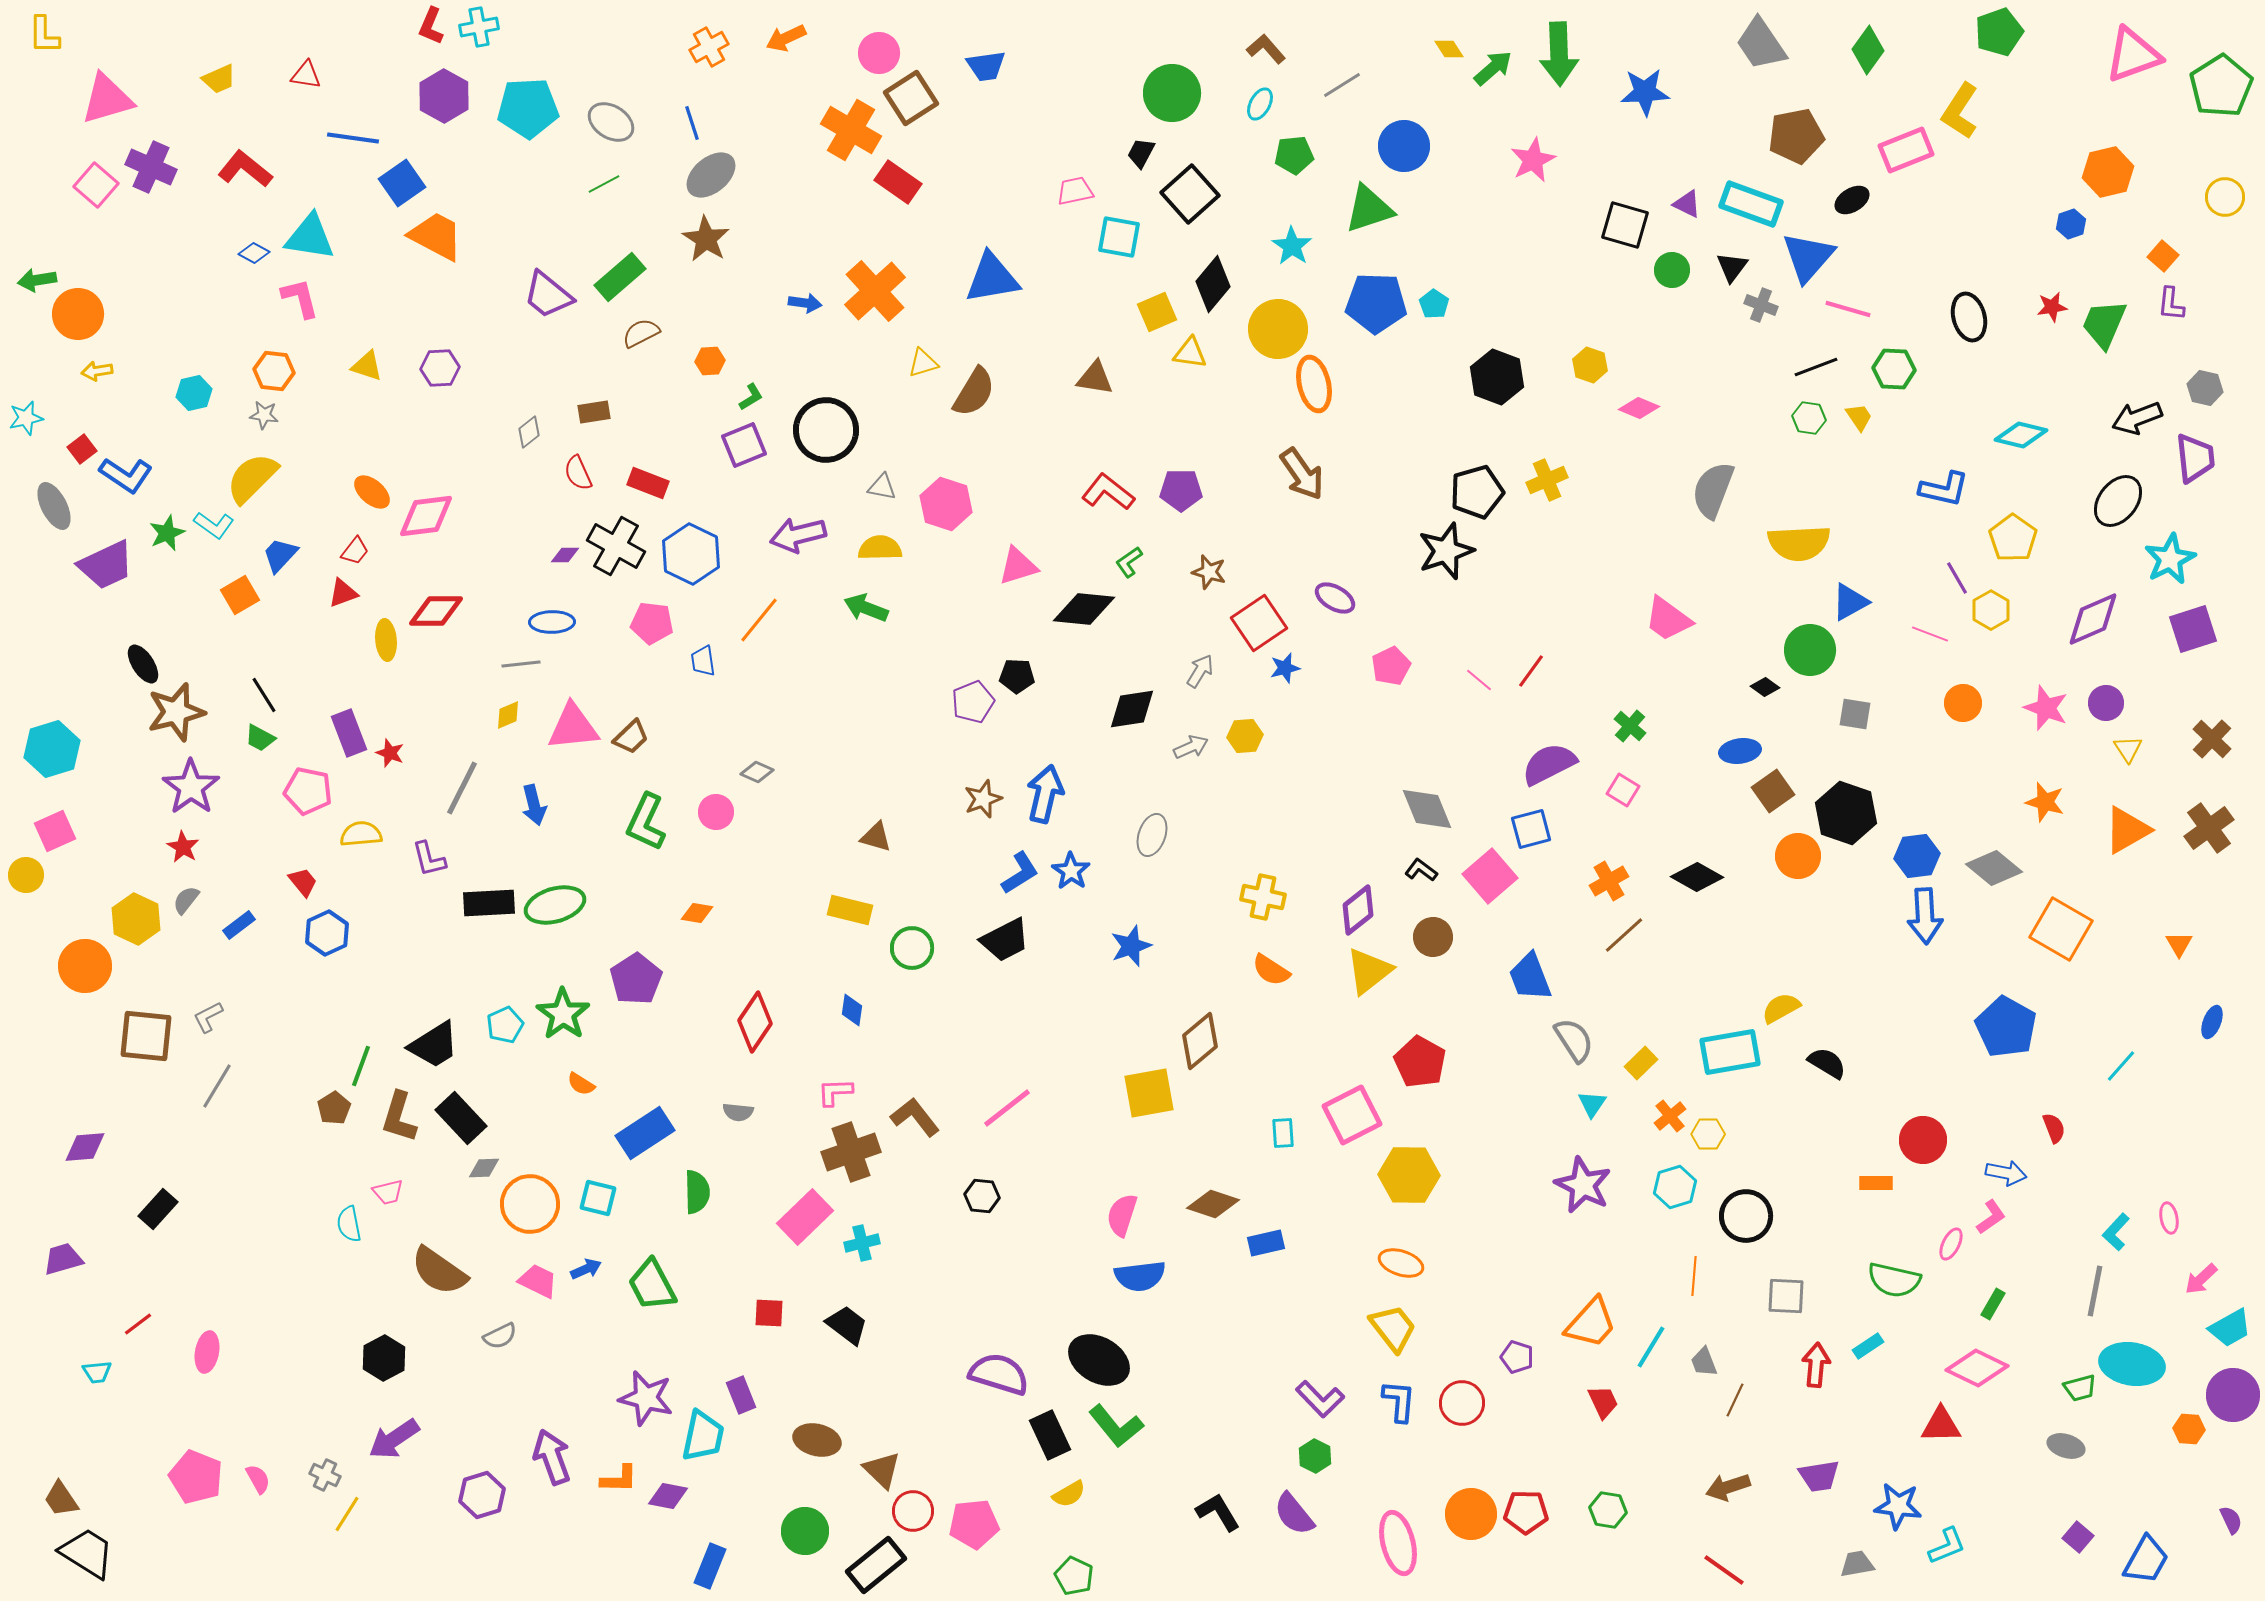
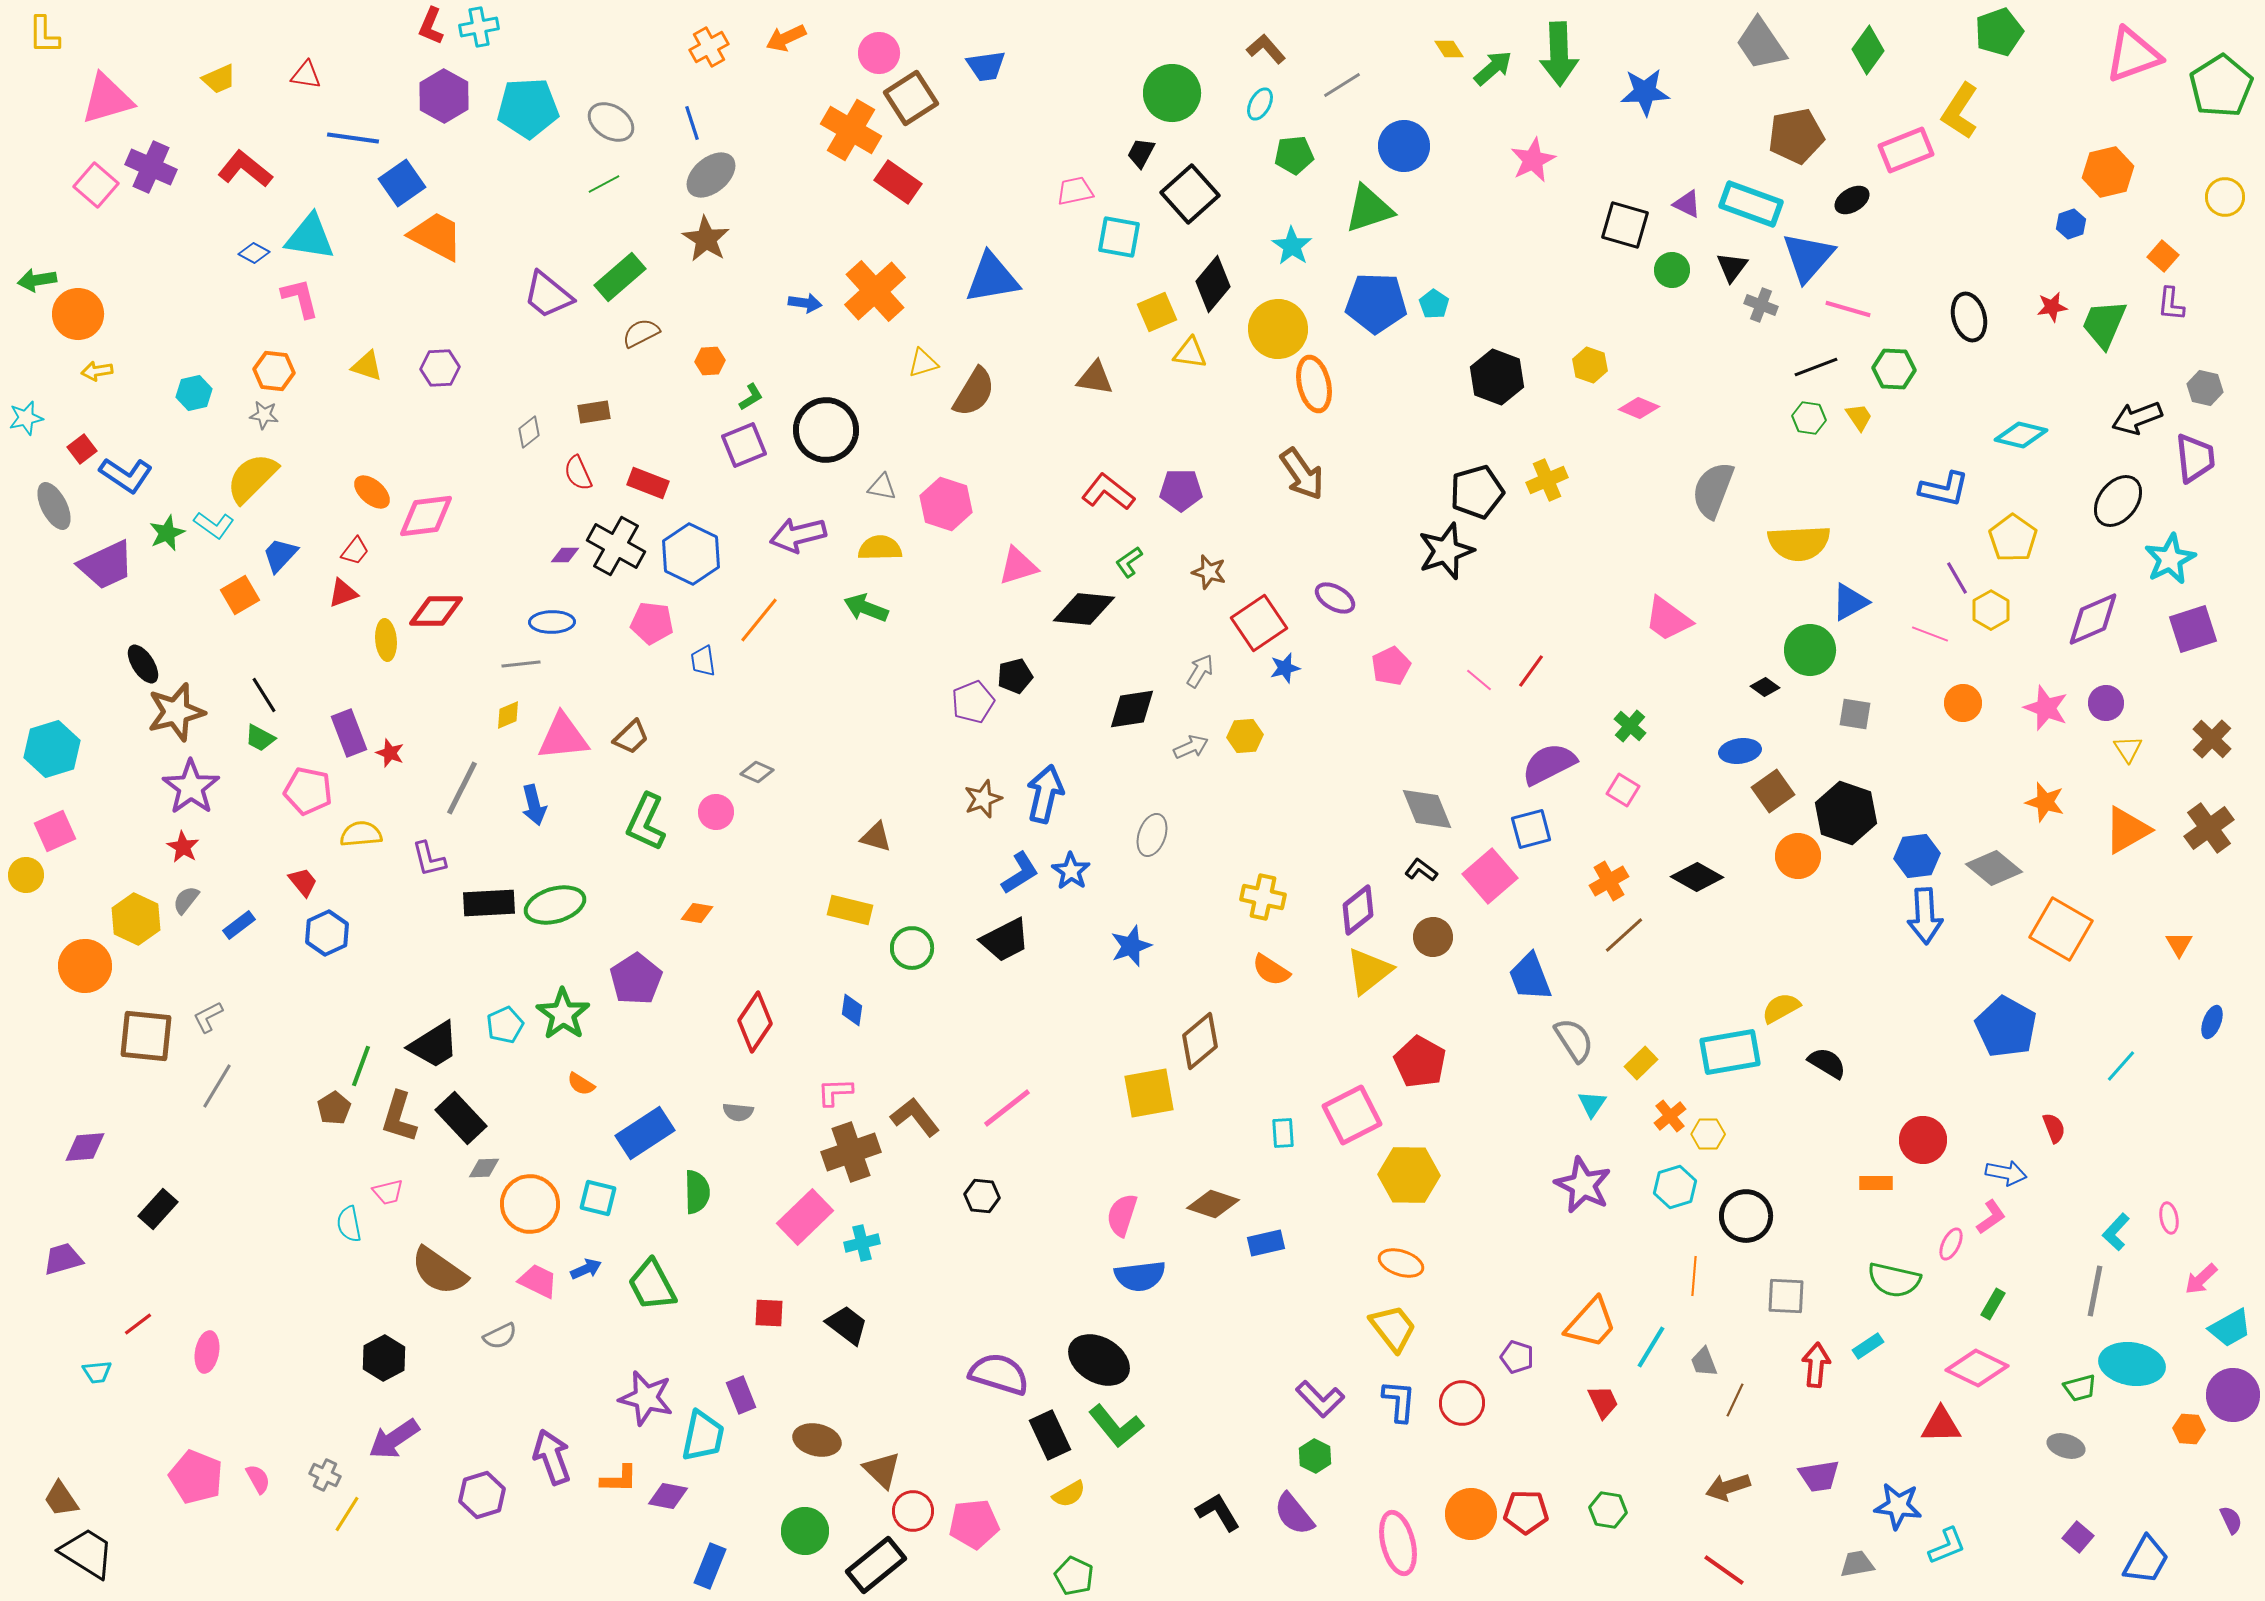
black pentagon at (1017, 676): moved 2 px left; rotated 16 degrees counterclockwise
pink triangle at (573, 727): moved 10 px left, 10 px down
